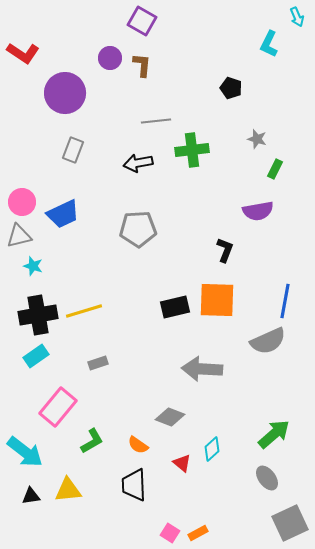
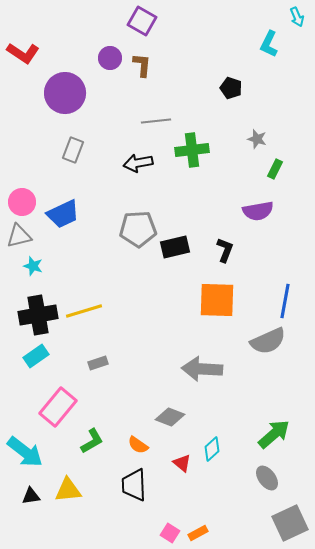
black rectangle at (175, 307): moved 60 px up
